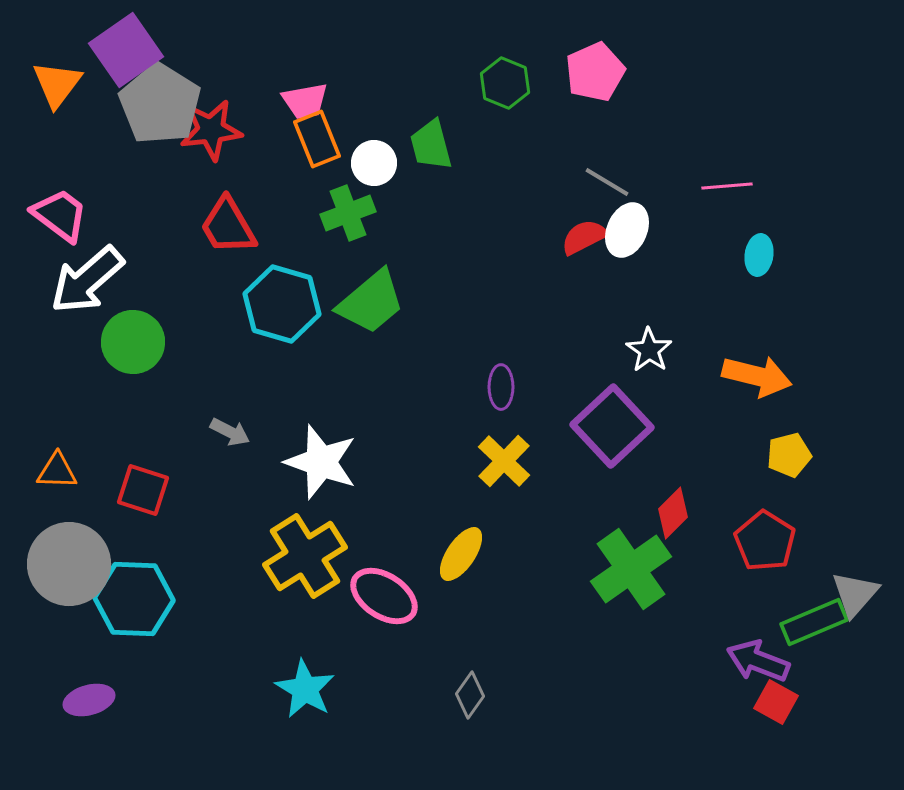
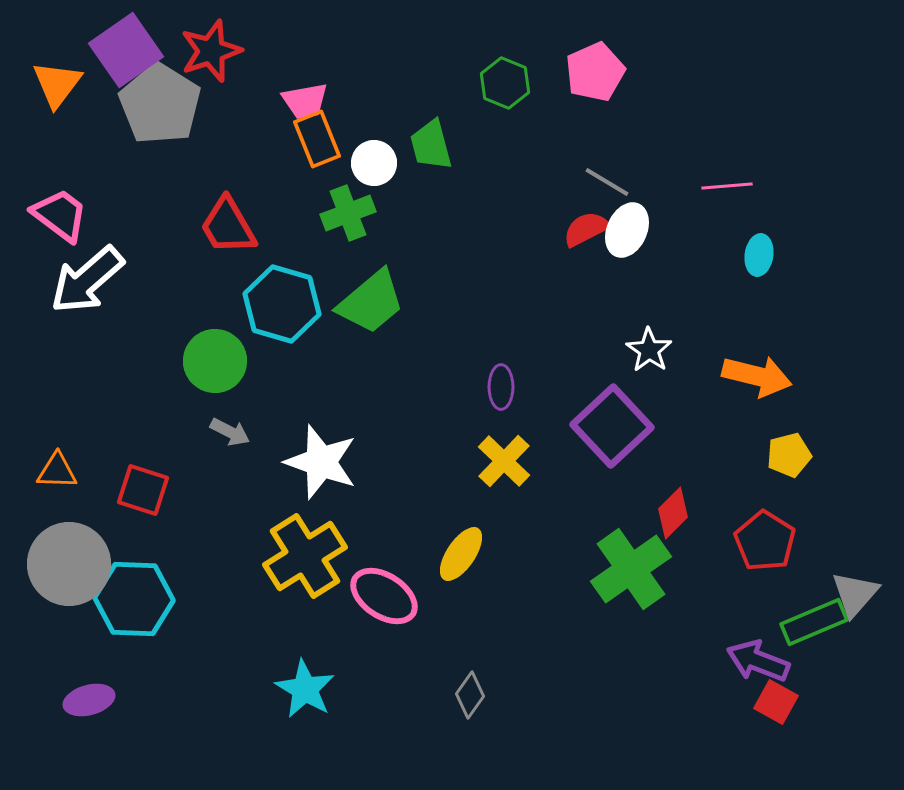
red star at (211, 130): moved 79 px up; rotated 12 degrees counterclockwise
red semicircle at (584, 237): moved 2 px right, 8 px up
green circle at (133, 342): moved 82 px right, 19 px down
